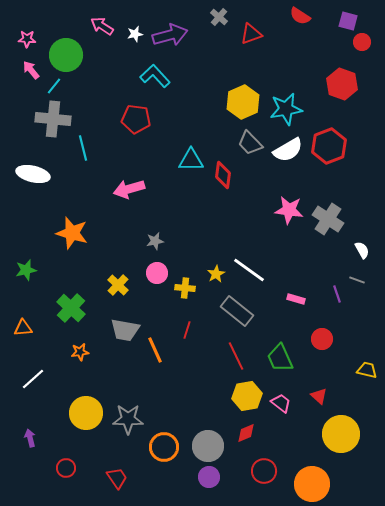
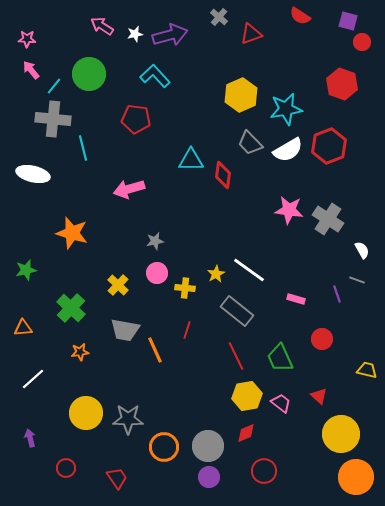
green circle at (66, 55): moved 23 px right, 19 px down
yellow hexagon at (243, 102): moved 2 px left, 7 px up
orange circle at (312, 484): moved 44 px right, 7 px up
